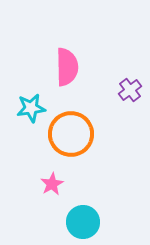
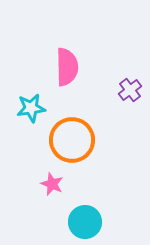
orange circle: moved 1 px right, 6 px down
pink star: rotated 20 degrees counterclockwise
cyan circle: moved 2 px right
